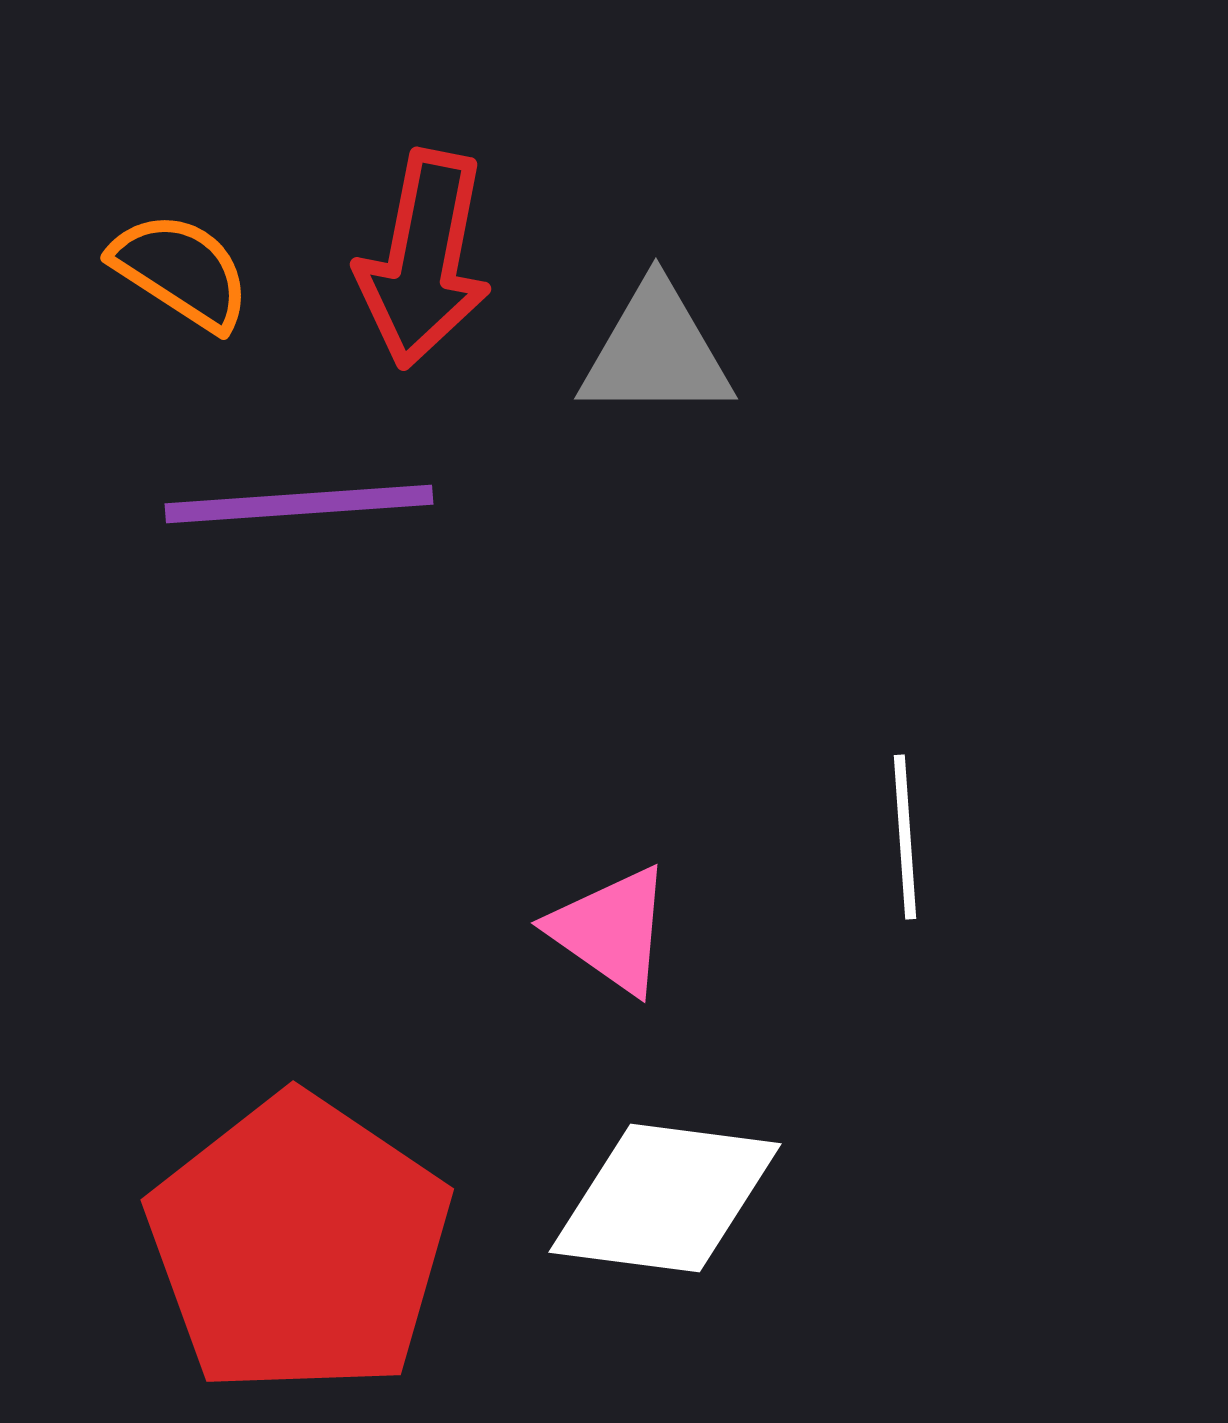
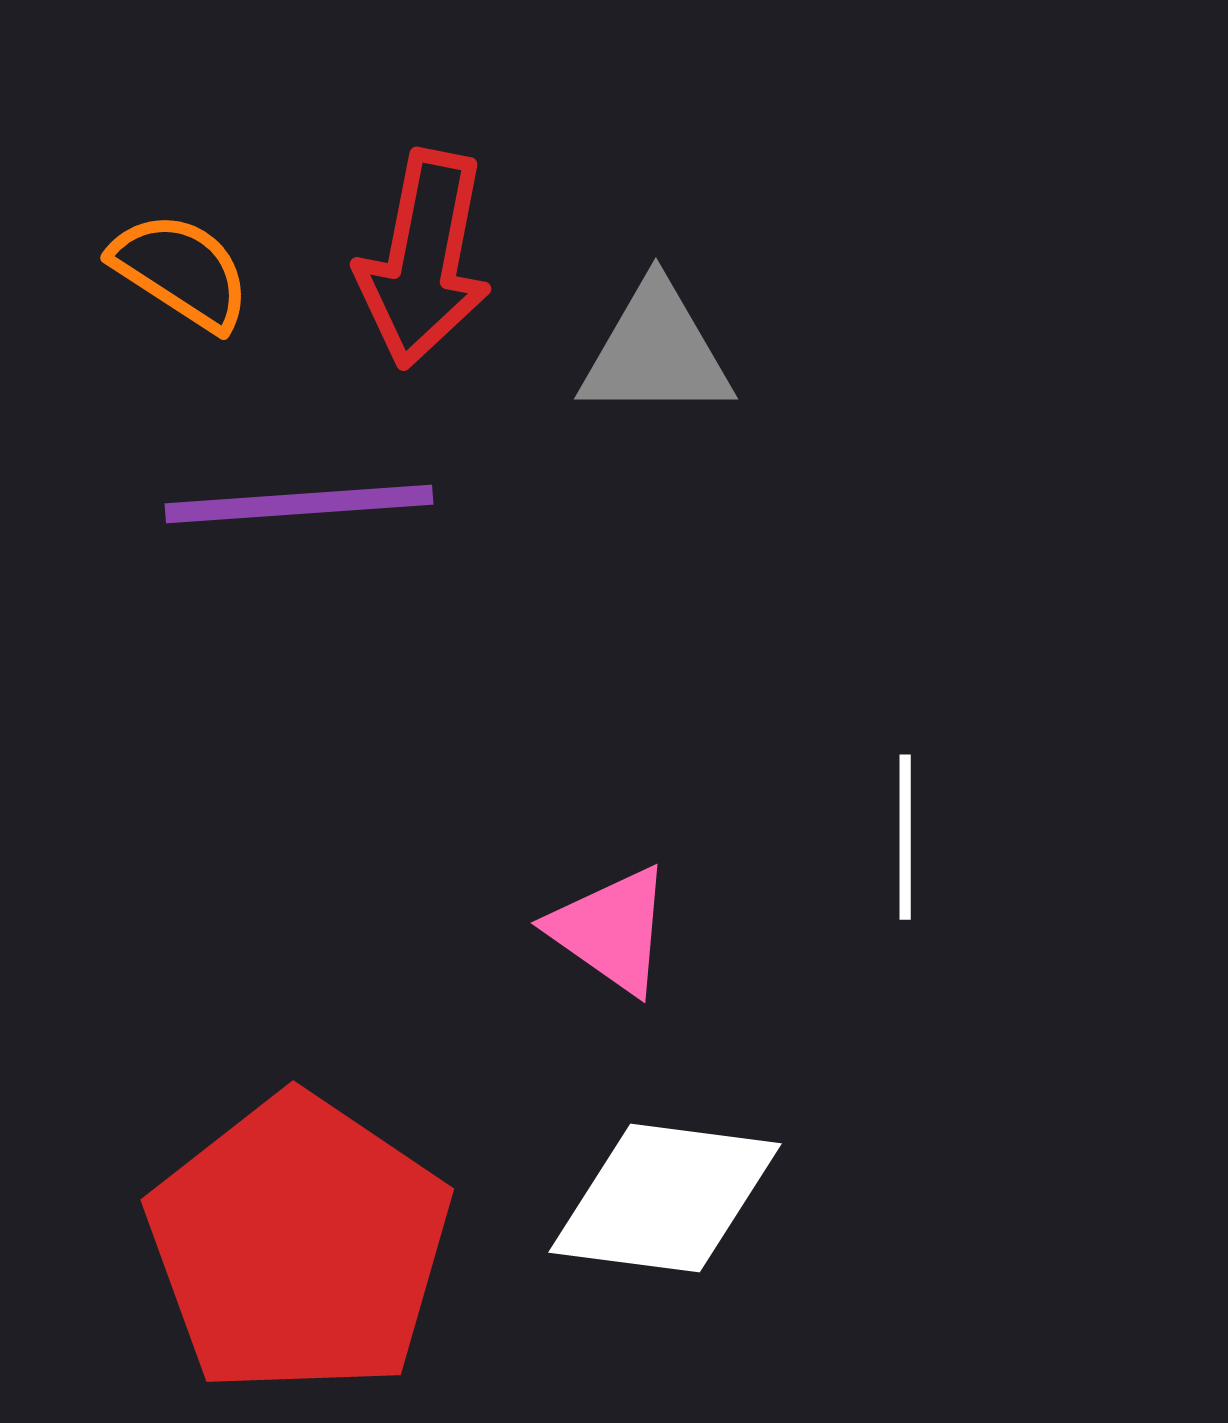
white line: rotated 4 degrees clockwise
